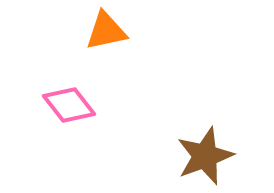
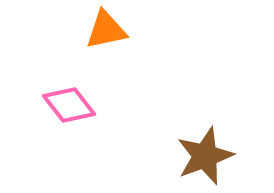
orange triangle: moved 1 px up
